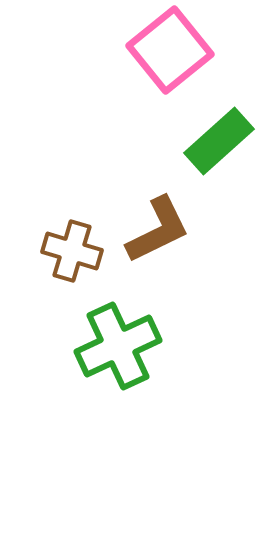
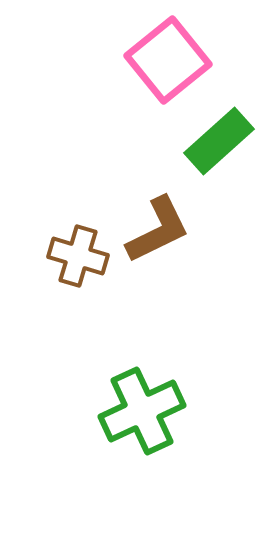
pink square: moved 2 px left, 10 px down
brown cross: moved 6 px right, 5 px down
green cross: moved 24 px right, 65 px down
